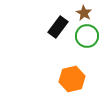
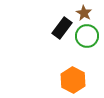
black rectangle: moved 4 px right, 1 px down
orange hexagon: moved 1 px right, 1 px down; rotated 20 degrees counterclockwise
